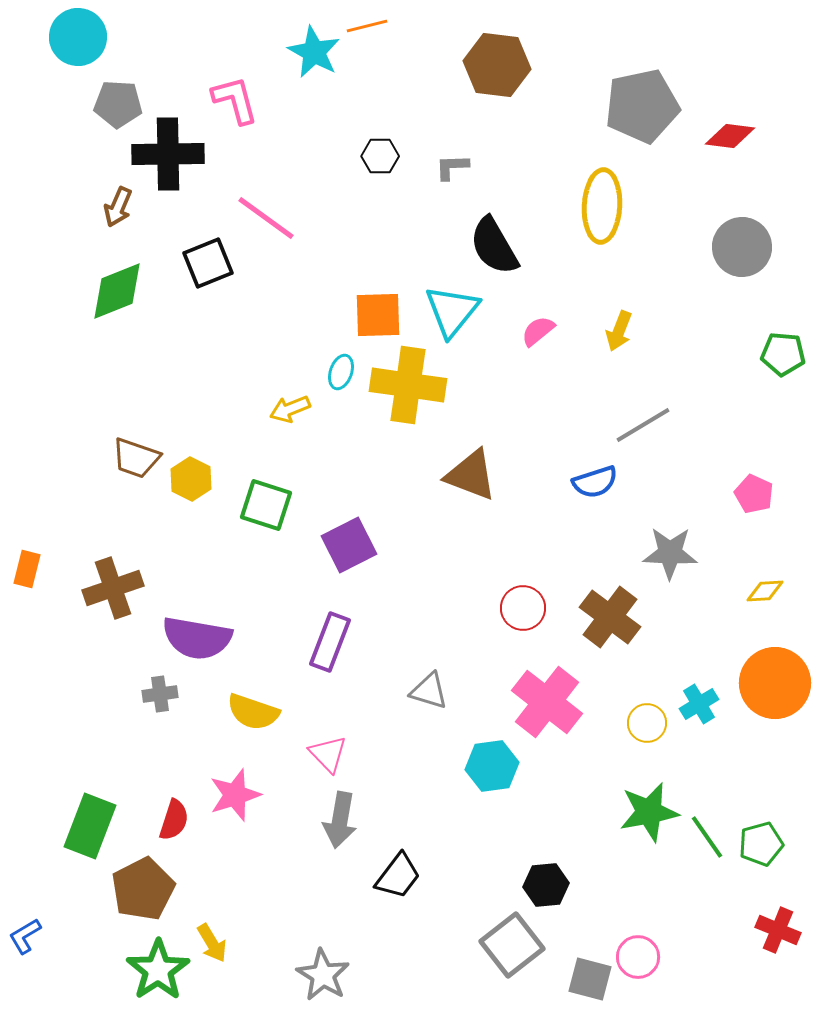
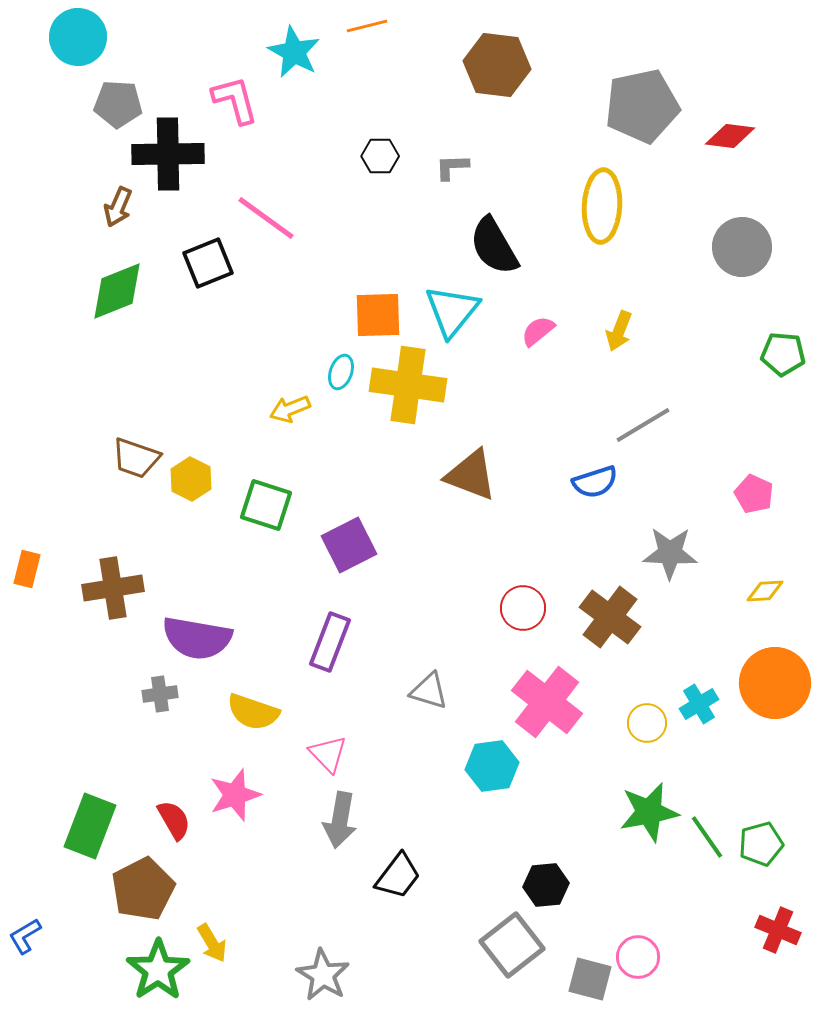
cyan star at (314, 52): moved 20 px left
brown cross at (113, 588): rotated 10 degrees clockwise
red semicircle at (174, 820): rotated 48 degrees counterclockwise
